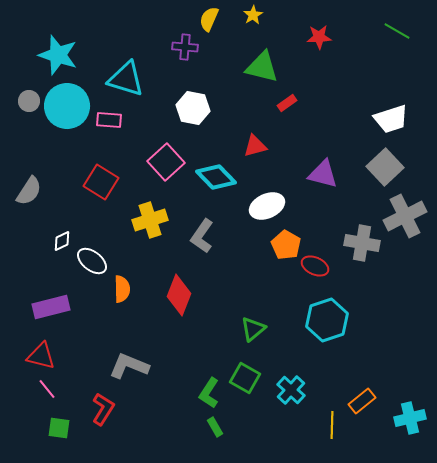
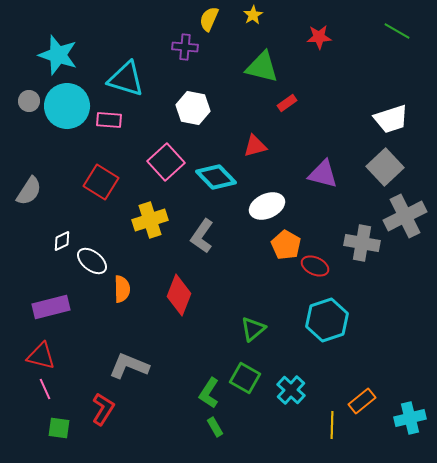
pink line at (47, 389): moved 2 px left; rotated 15 degrees clockwise
